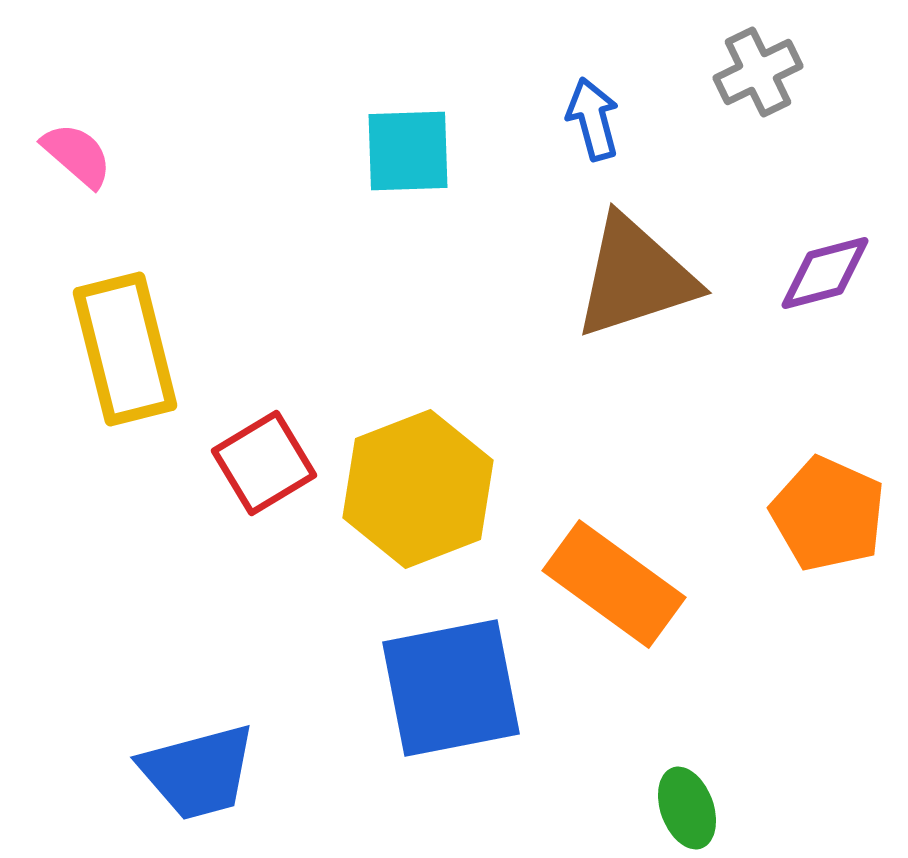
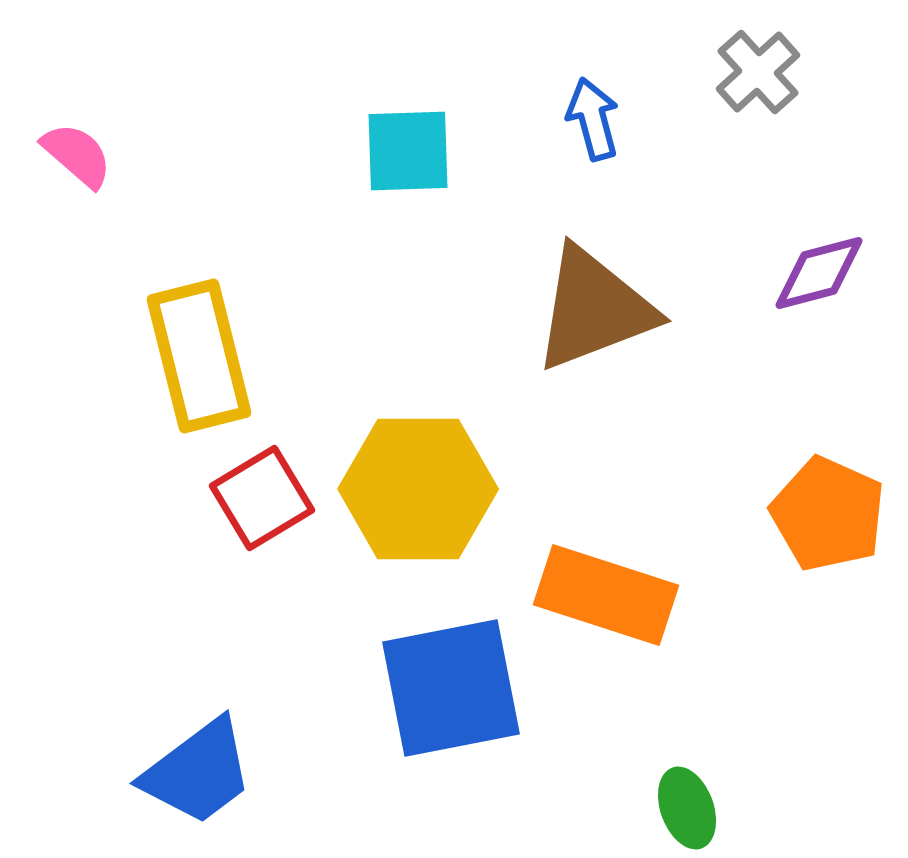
gray cross: rotated 16 degrees counterclockwise
purple diamond: moved 6 px left
brown triangle: moved 41 px left, 32 px down; rotated 3 degrees counterclockwise
yellow rectangle: moved 74 px right, 7 px down
red square: moved 2 px left, 35 px down
yellow hexagon: rotated 21 degrees clockwise
orange rectangle: moved 8 px left, 11 px down; rotated 18 degrees counterclockwise
blue trapezoid: rotated 22 degrees counterclockwise
